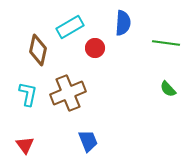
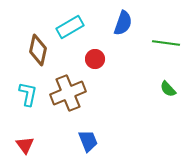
blue semicircle: rotated 15 degrees clockwise
red circle: moved 11 px down
